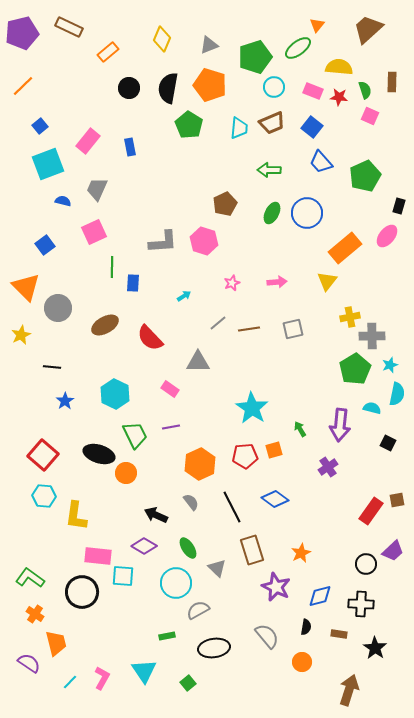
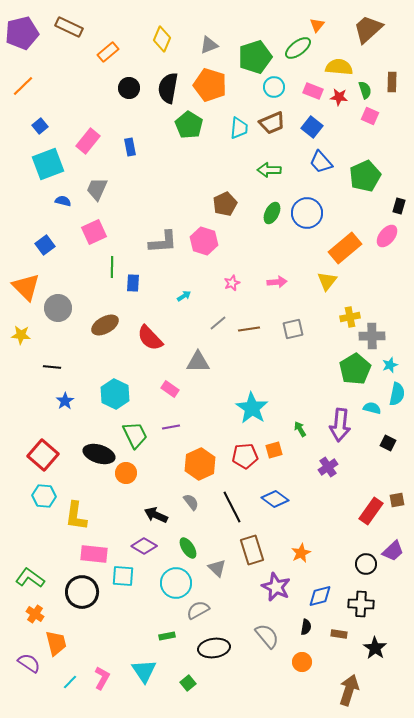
yellow star at (21, 335): rotated 30 degrees clockwise
pink rectangle at (98, 556): moved 4 px left, 2 px up
